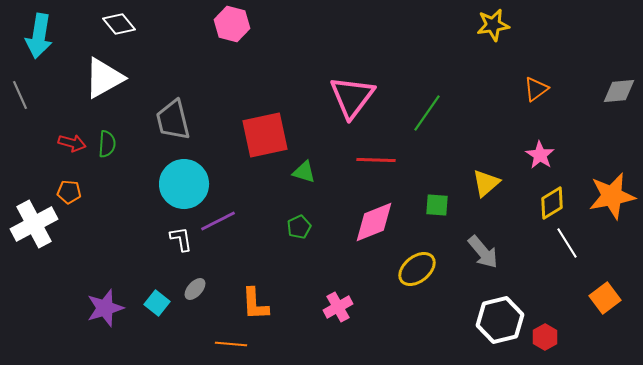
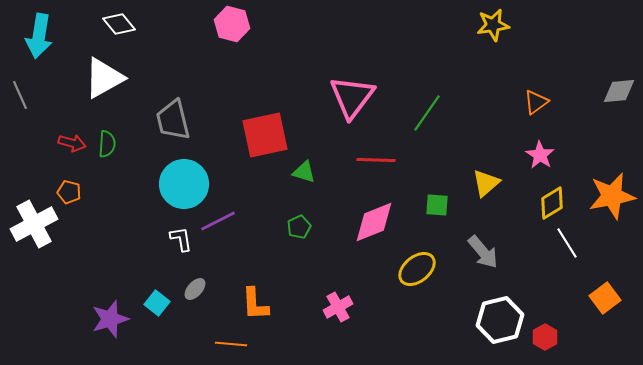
orange triangle: moved 13 px down
orange pentagon: rotated 10 degrees clockwise
purple star: moved 5 px right, 11 px down
